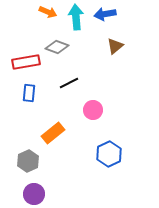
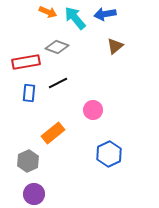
cyan arrow: moved 1 px left, 1 px down; rotated 35 degrees counterclockwise
black line: moved 11 px left
